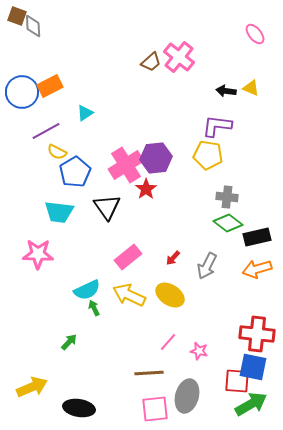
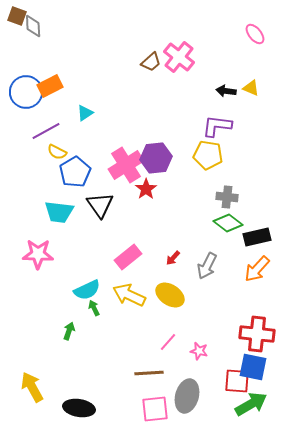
blue circle at (22, 92): moved 4 px right
black triangle at (107, 207): moved 7 px left, 2 px up
orange arrow at (257, 269): rotated 32 degrees counterclockwise
green arrow at (69, 342): moved 11 px up; rotated 24 degrees counterclockwise
yellow arrow at (32, 387): rotated 96 degrees counterclockwise
